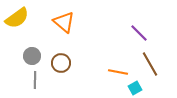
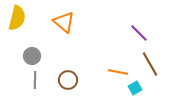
yellow semicircle: rotated 40 degrees counterclockwise
brown circle: moved 7 px right, 17 px down
